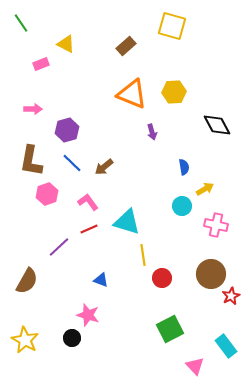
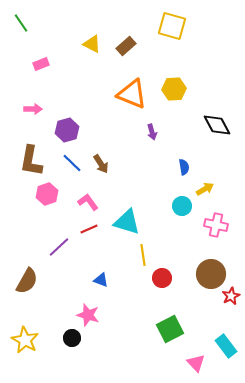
yellow triangle: moved 26 px right
yellow hexagon: moved 3 px up
brown arrow: moved 3 px left, 3 px up; rotated 84 degrees counterclockwise
pink triangle: moved 1 px right, 3 px up
